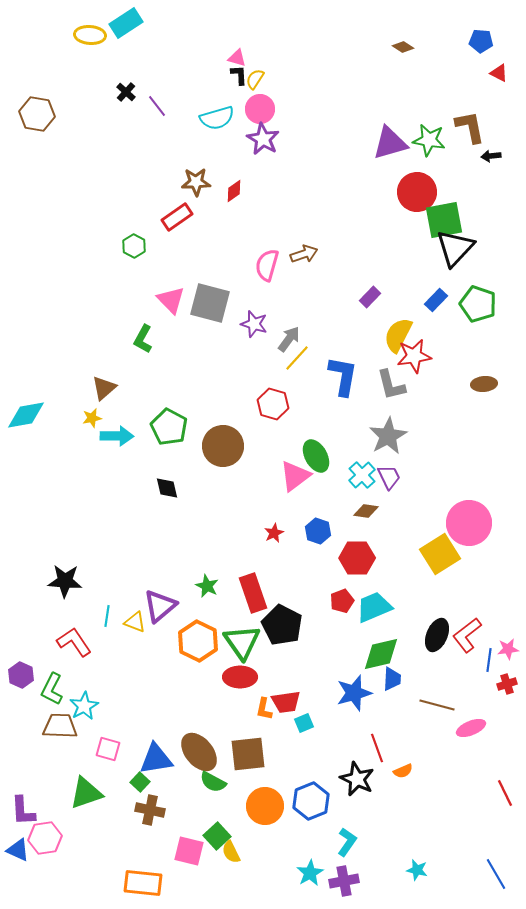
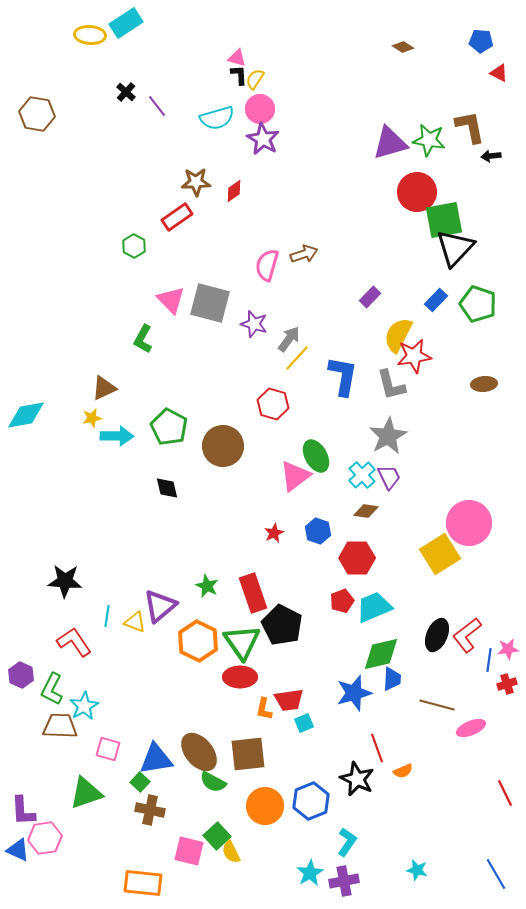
brown triangle at (104, 388): rotated 16 degrees clockwise
red trapezoid at (286, 702): moved 3 px right, 2 px up
